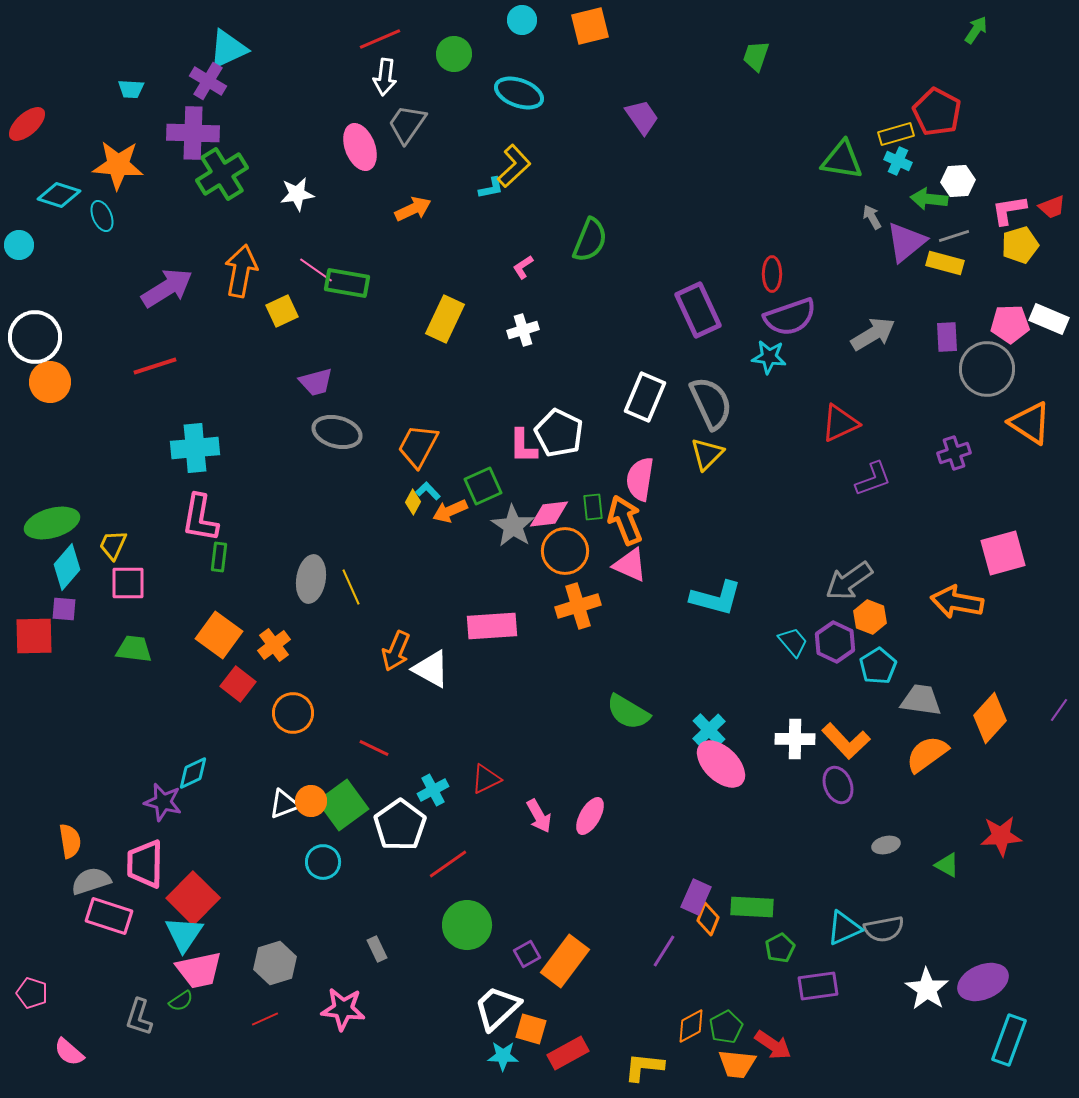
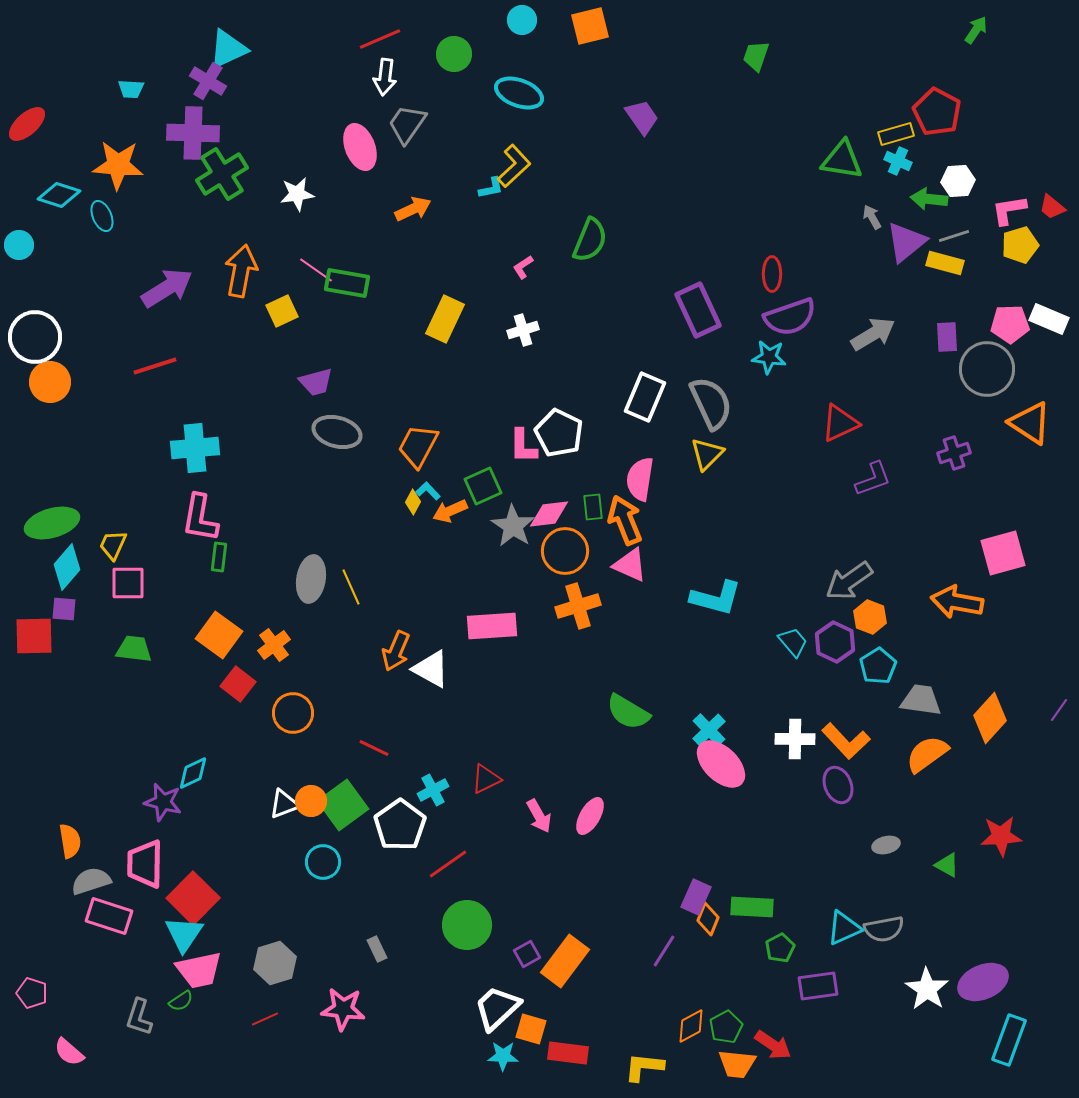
red trapezoid at (1052, 207): rotated 60 degrees clockwise
red rectangle at (568, 1053): rotated 36 degrees clockwise
